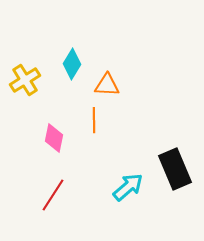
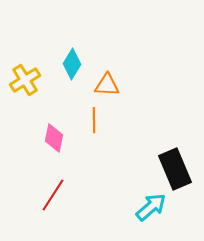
cyan arrow: moved 23 px right, 20 px down
